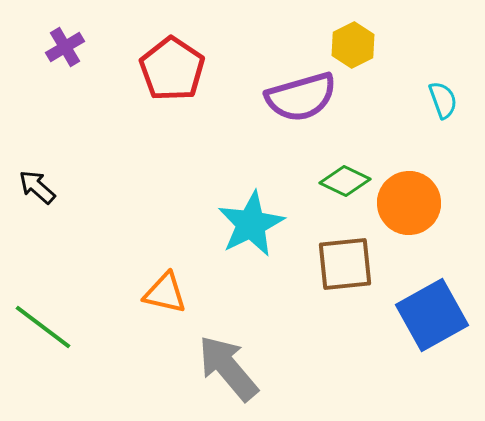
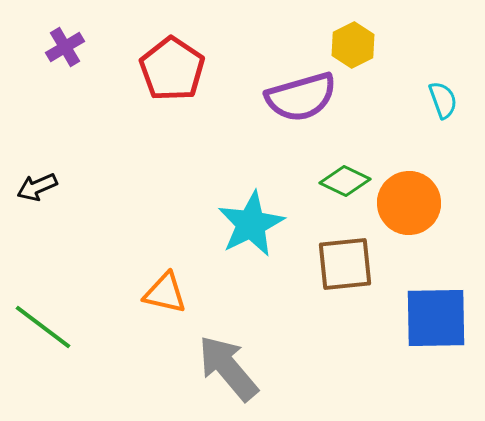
black arrow: rotated 66 degrees counterclockwise
blue square: moved 4 px right, 3 px down; rotated 28 degrees clockwise
